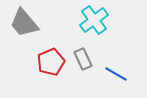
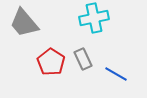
cyan cross: moved 2 px up; rotated 24 degrees clockwise
red pentagon: rotated 16 degrees counterclockwise
